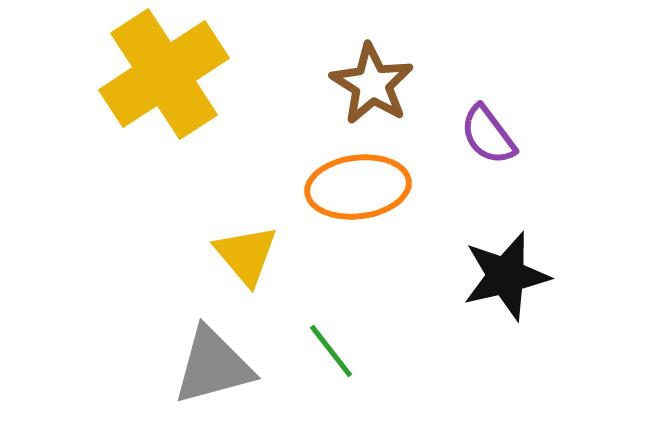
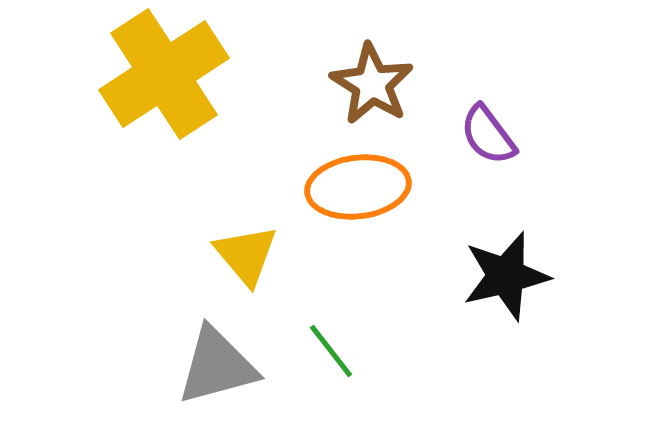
gray triangle: moved 4 px right
